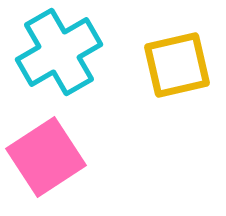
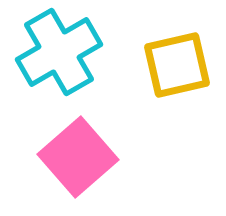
pink square: moved 32 px right; rotated 8 degrees counterclockwise
